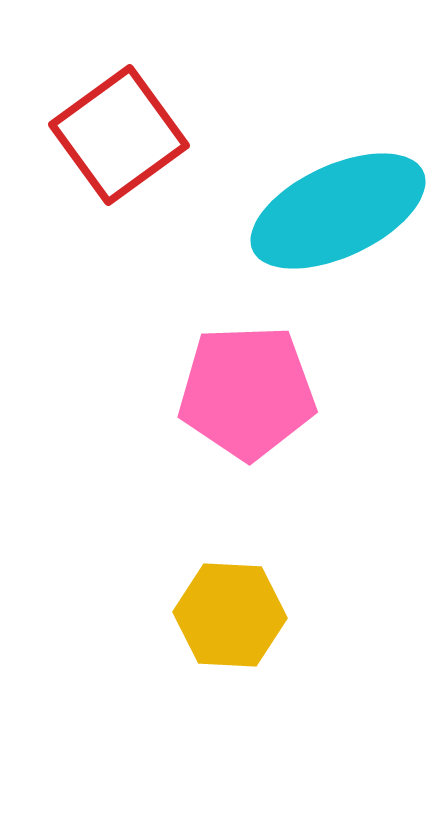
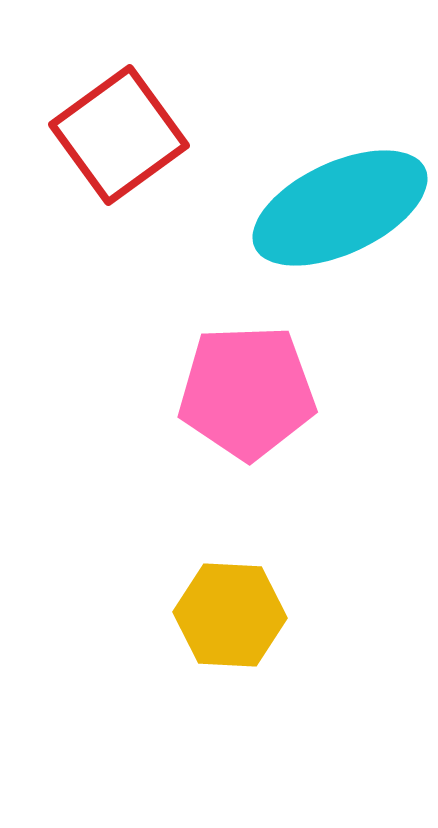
cyan ellipse: moved 2 px right, 3 px up
